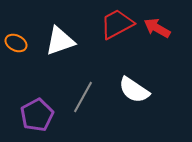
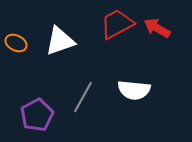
white semicircle: rotated 28 degrees counterclockwise
